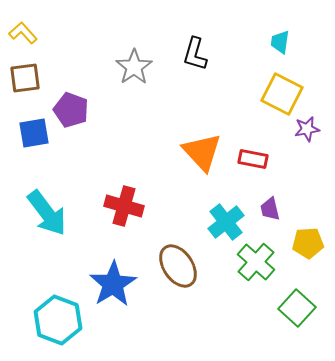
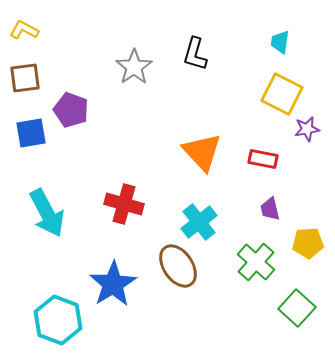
yellow L-shape: moved 1 px right, 3 px up; rotated 20 degrees counterclockwise
blue square: moved 3 px left
red rectangle: moved 10 px right
red cross: moved 2 px up
cyan arrow: rotated 9 degrees clockwise
cyan cross: moved 27 px left
